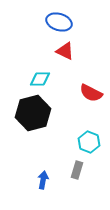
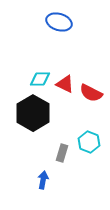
red triangle: moved 33 px down
black hexagon: rotated 16 degrees counterclockwise
gray rectangle: moved 15 px left, 17 px up
